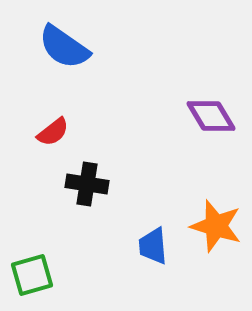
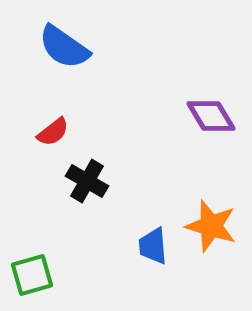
black cross: moved 3 px up; rotated 21 degrees clockwise
orange star: moved 5 px left
